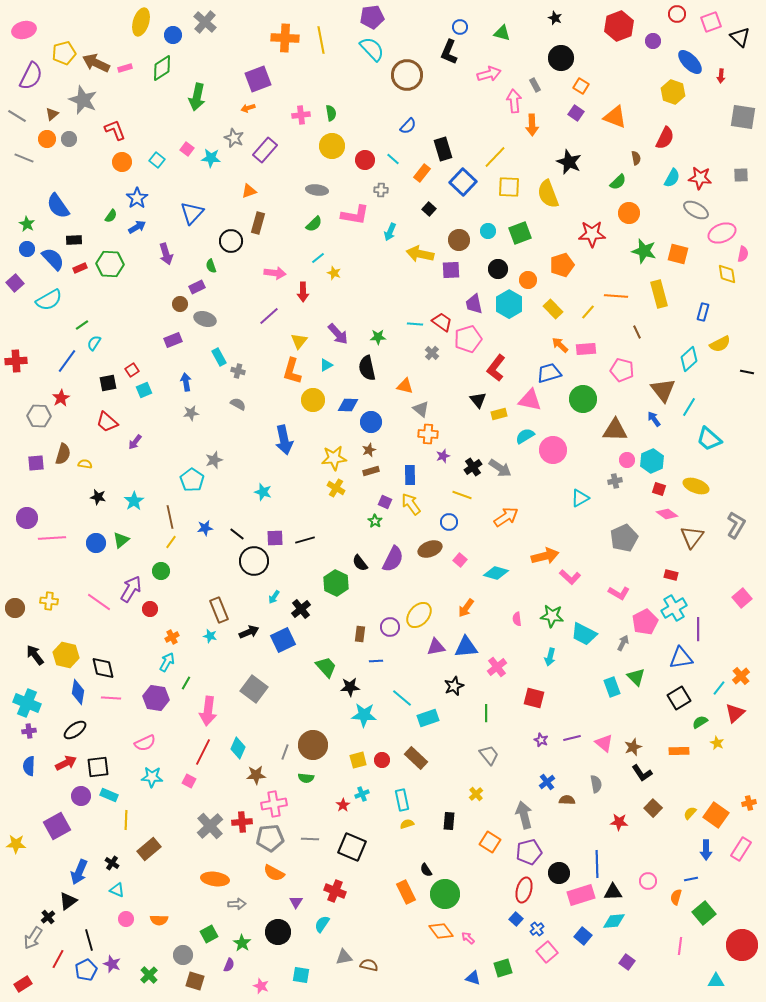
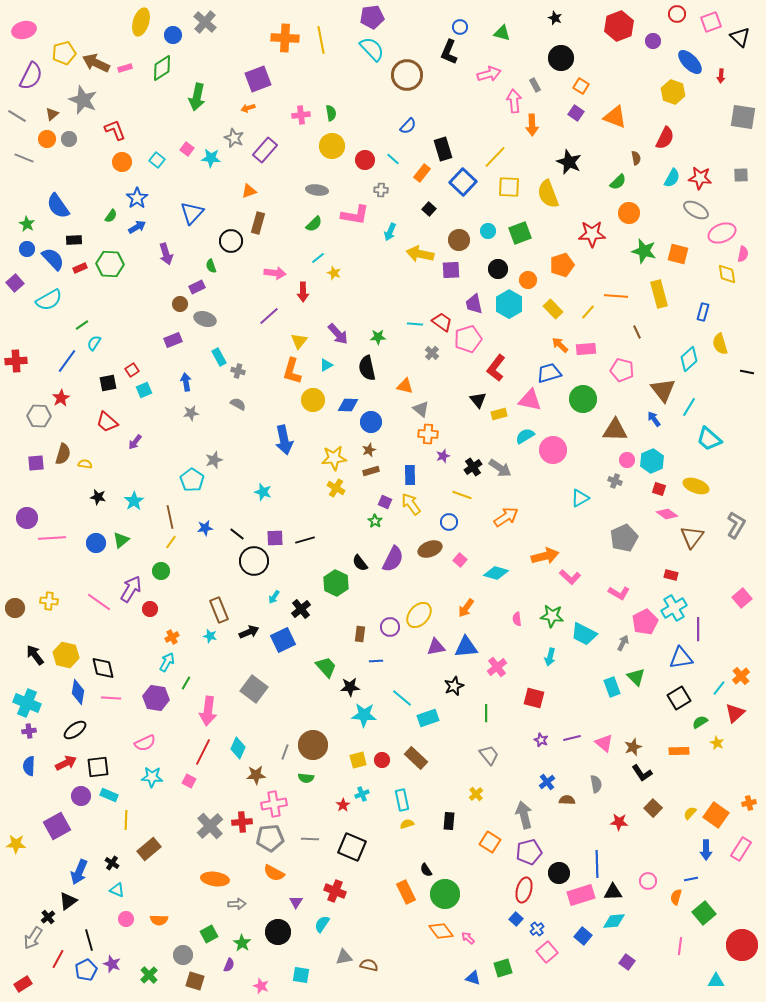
yellow semicircle at (720, 344): rotated 100 degrees clockwise
gray cross at (615, 481): rotated 32 degrees clockwise
